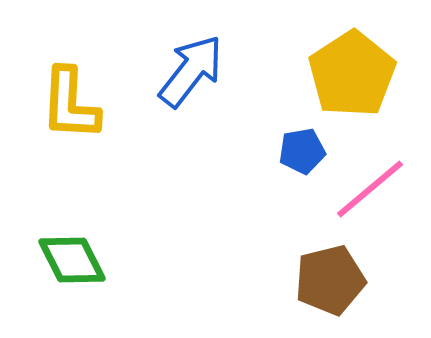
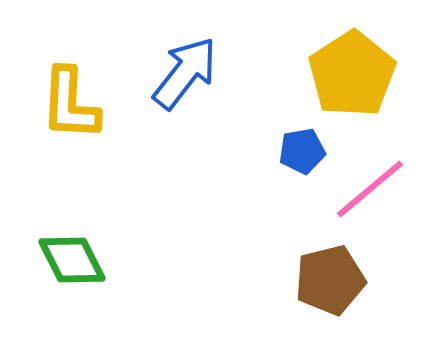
blue arrow: moved 6 px left, 2 px down
